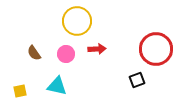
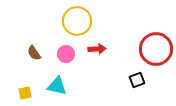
yellow square: moved 5 px right, 2 px down
